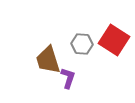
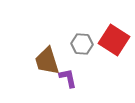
brown trapezoid: moved 1 px left, 1 px down
purple L-shape: rotated 30 degrees counterclockwise
